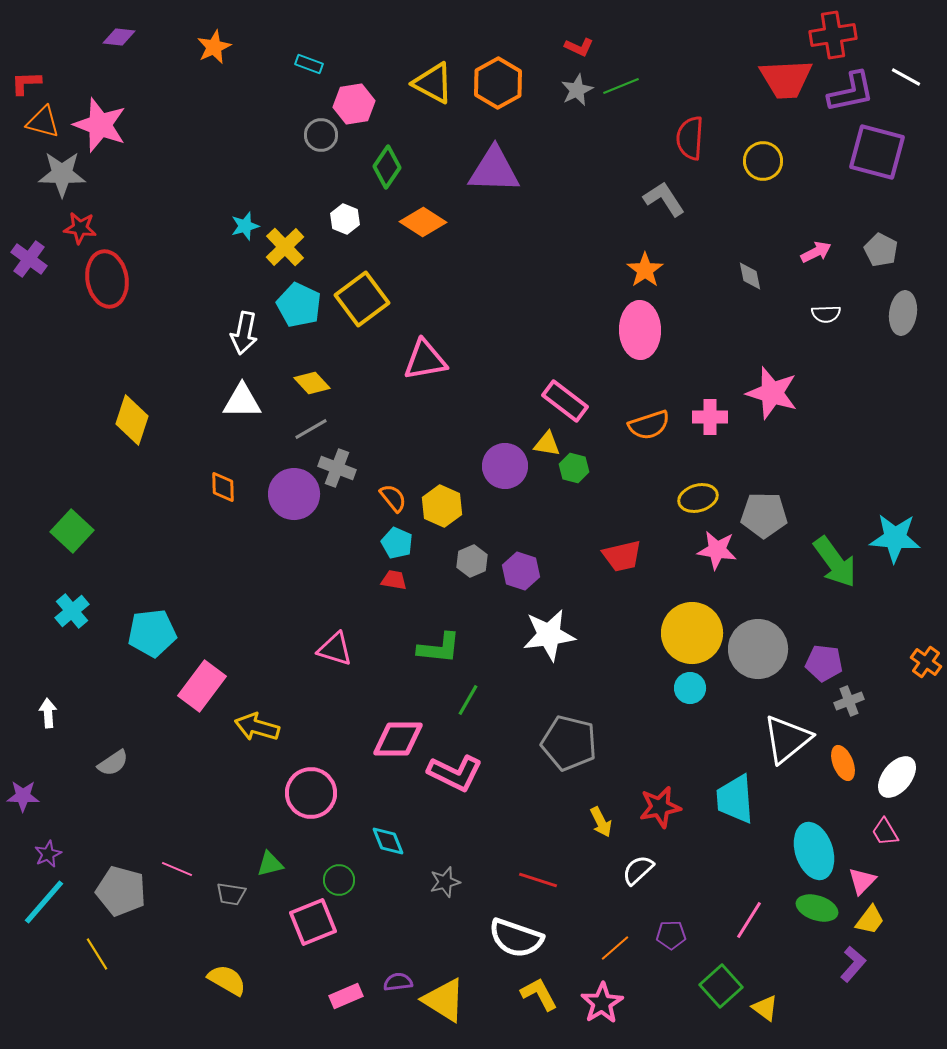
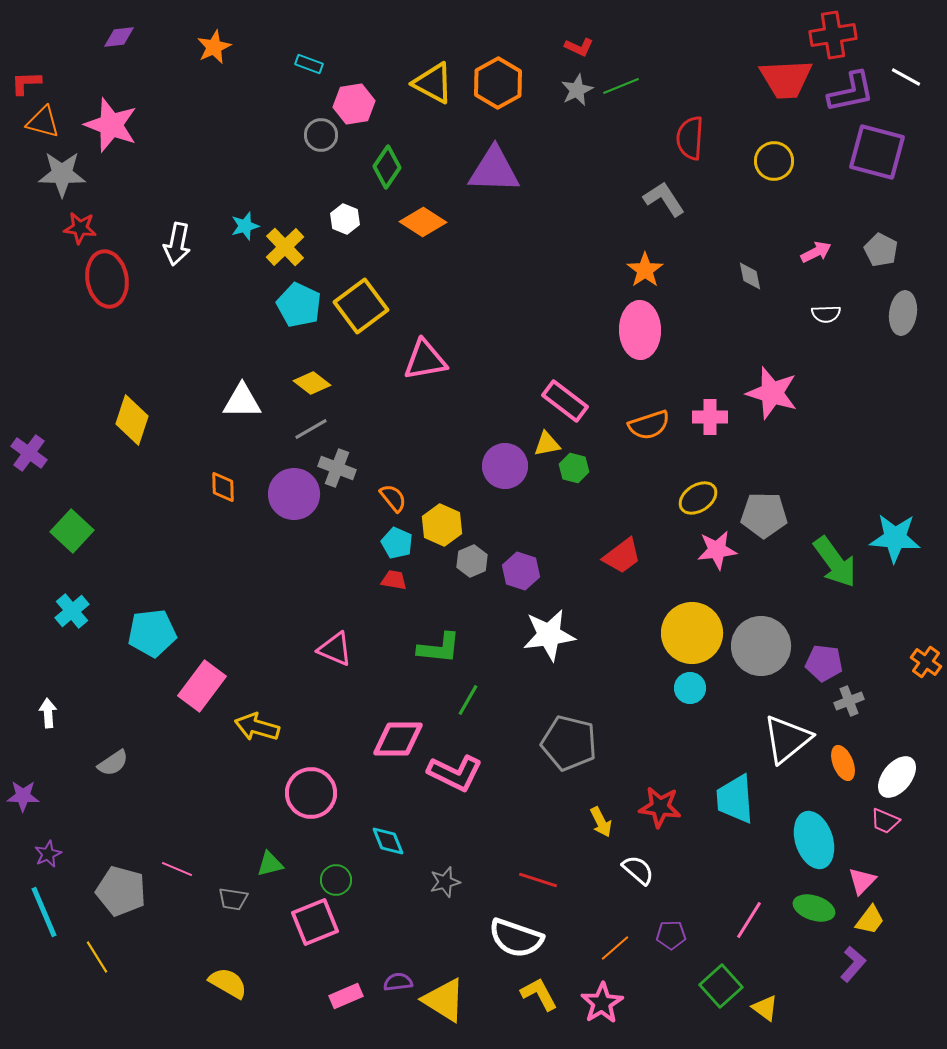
purple diamond at (119, 37): rotated 12 degrees counterclockwise
pink star at (100, 125): moved 11 px right
yellow circle at (763, 161): moved 11 px right
purple cross at (29, 259): moved 194 px down
yellow square at (362, 299): moved 1 px left, 7 px down
white arrow at (244, 333): moved 67 px left, 89 px up
yellow diamond at (312, 383): rotated 9 degrees counterclockwise
yellow triangle at (547, 444): rotated 20 degrees counterclockwise
yellow ellipse at (698, 498): rotated 18 degrees counterclockwise
yellow hexagon at (442, 506): moved 19 px down
pink star at (717, 550): rotated 15 degrees counterclockwise
red trapezoid at (622, 556): rotated 24 degrees counterclockwise
pink triangle at (335, 649): rotated 6 degrees clockwise
gray circle at (758, 649): moved 3 px right, 3 px up
red star at (660, 807): rotated 18 degrees clockwise
pink trapezoid at (885, 832): moved 11 px up; rotated 36 degrees counterclockwise
cyan ellipse at (814, 851): moved 11 px up
white semicircle at (638, 870): rotated 84 degrees clockwise
green circle at (339, 880): moved 3 px left
gray trapezoid at (231, 894): moved 2 px right, 5 px down
cyan line at (44, 902): moved 10 px down; rotated 64 degrees counterclockwise
green ellipse at (817, 908): moved 3 px left
pink square at (313, 922): moved 2 px right
yellow line at (97, 954): moved 3 px down
yellow semicircle at (227, 980): moved 1 px right, 3 px down
